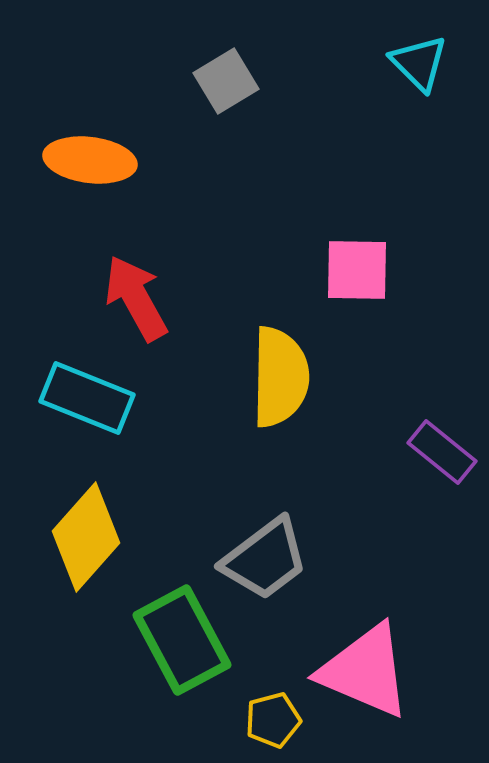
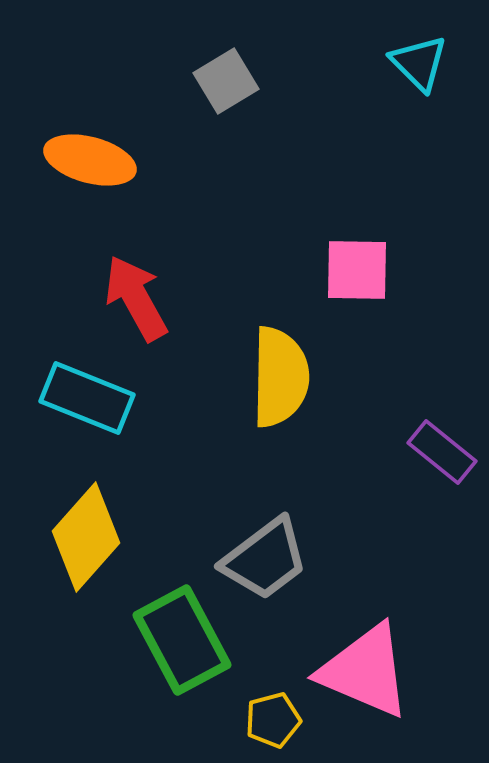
orange ellipse: rotated 8 degrees clockwise
